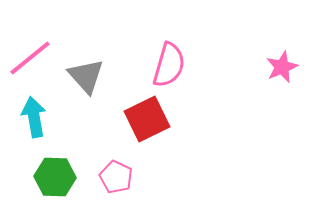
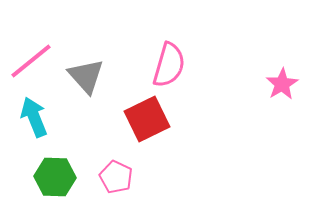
pink line: moved 1 px right, 3 px down
pink star: moved 17 px down; rotated 8 degrees counterclockwise
cyan arrow: rotated 12 degrees counterclockwise
